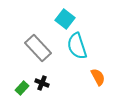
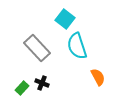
gray rectangle: moved 1 px left
